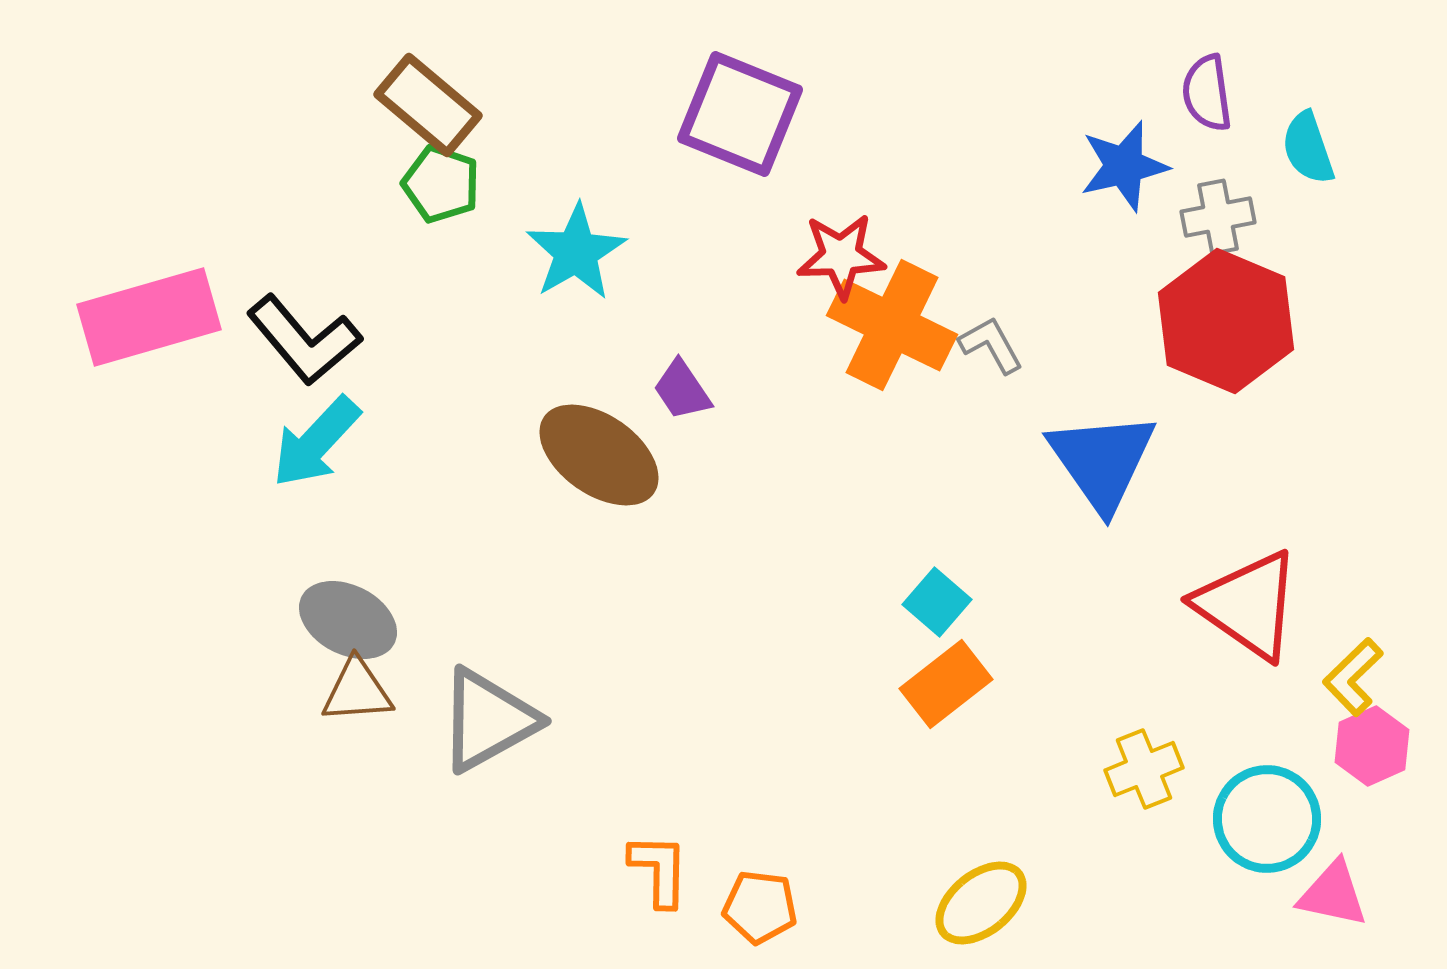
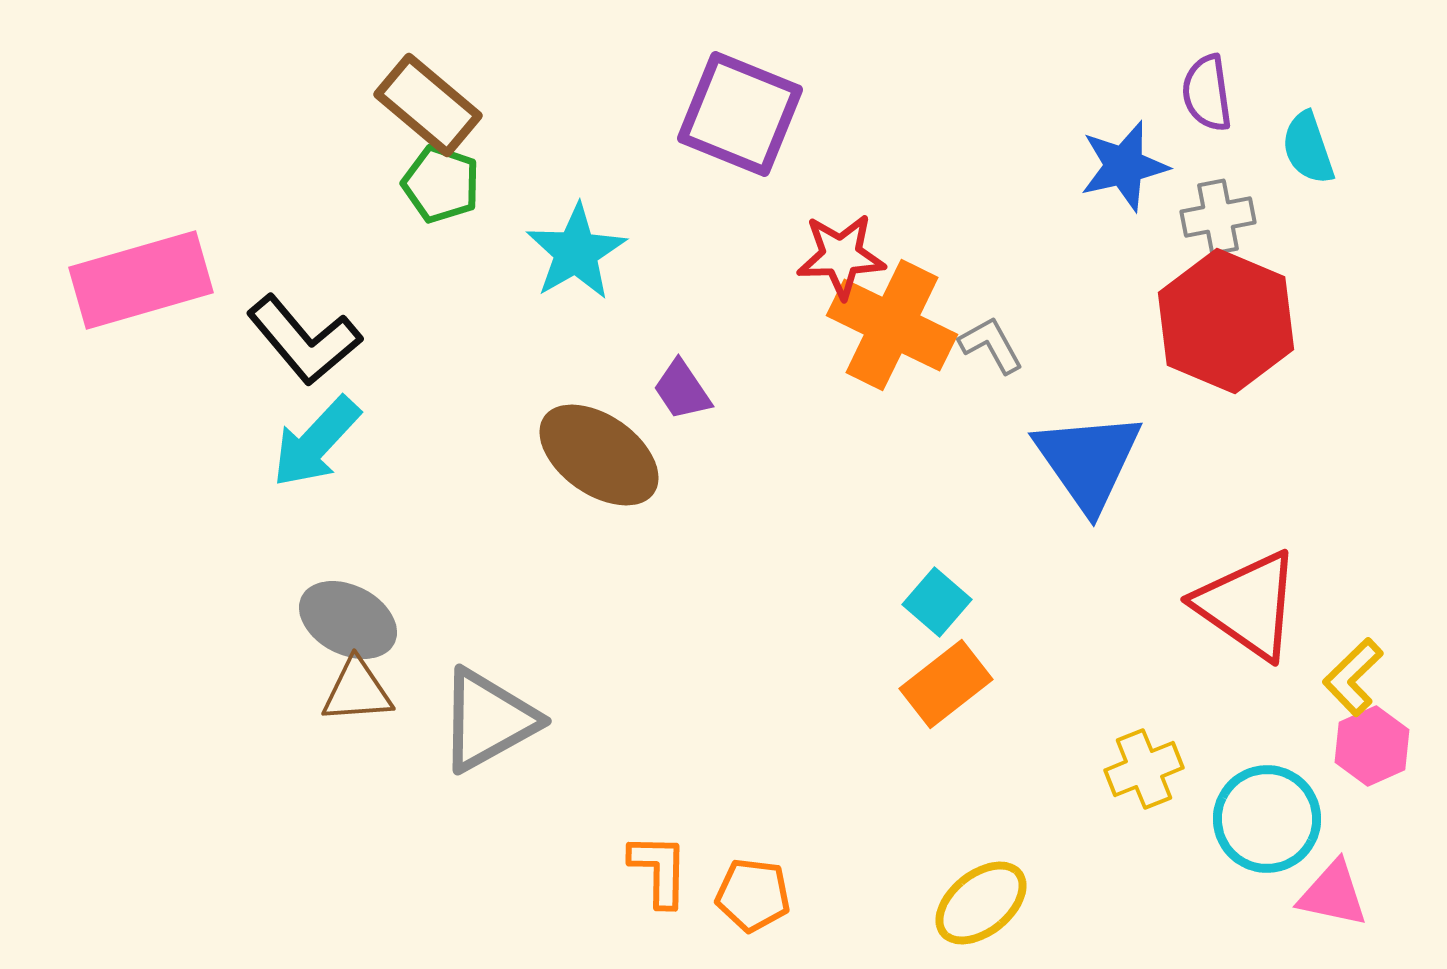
pink rectangle: moved 8 px left, 37 px up
blue triangle: moved 14 px left
orange pentagon: moved 7 px left, 12 px up
